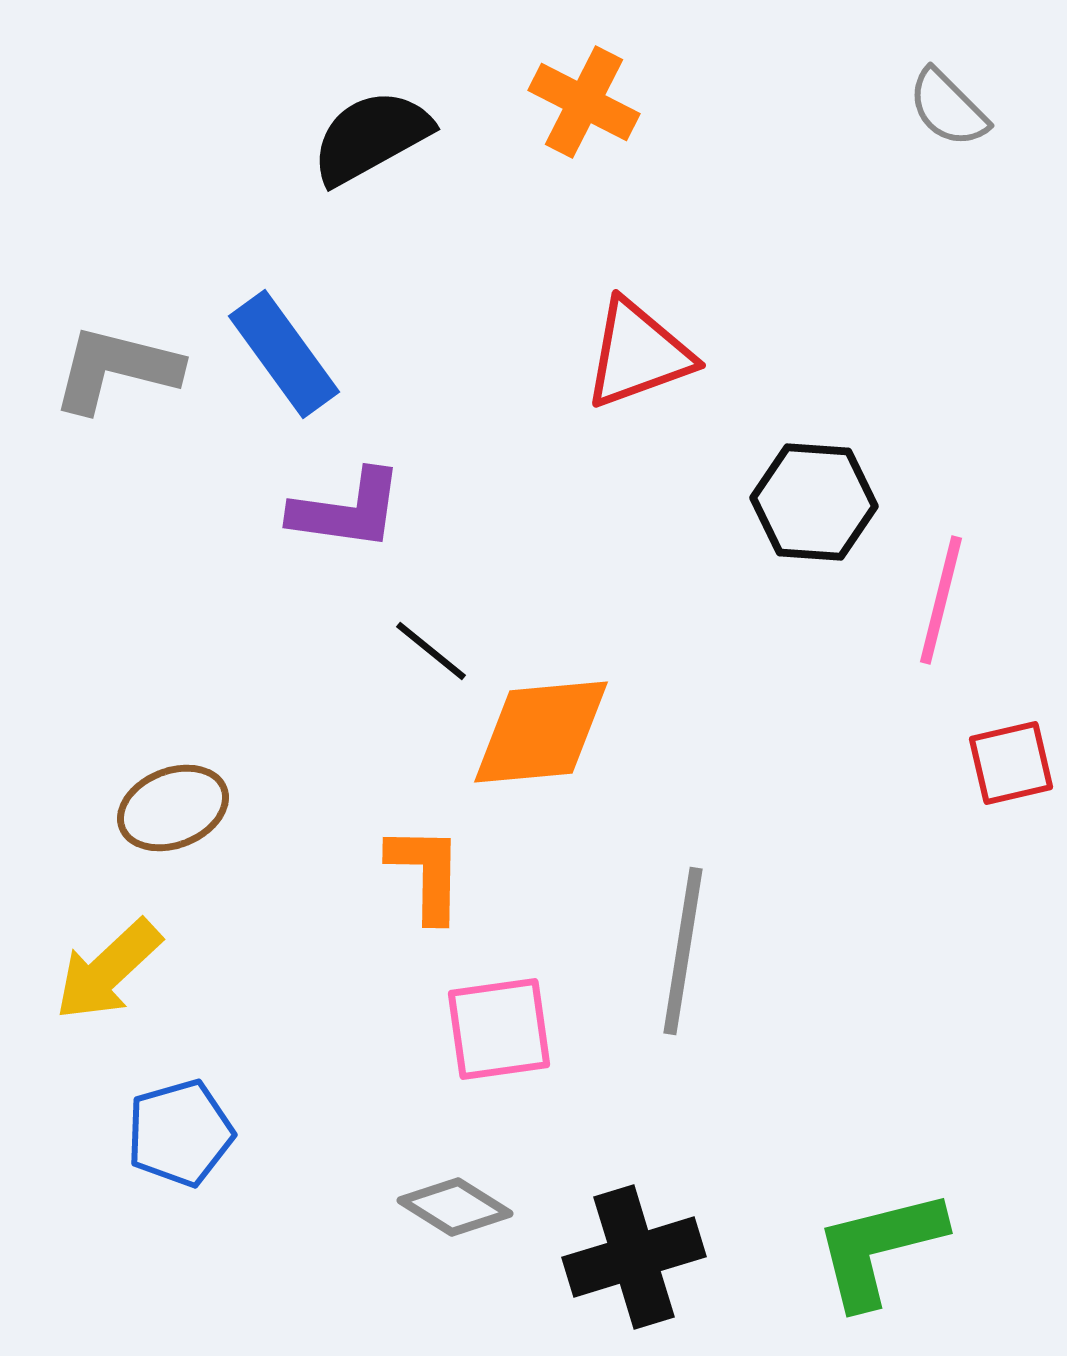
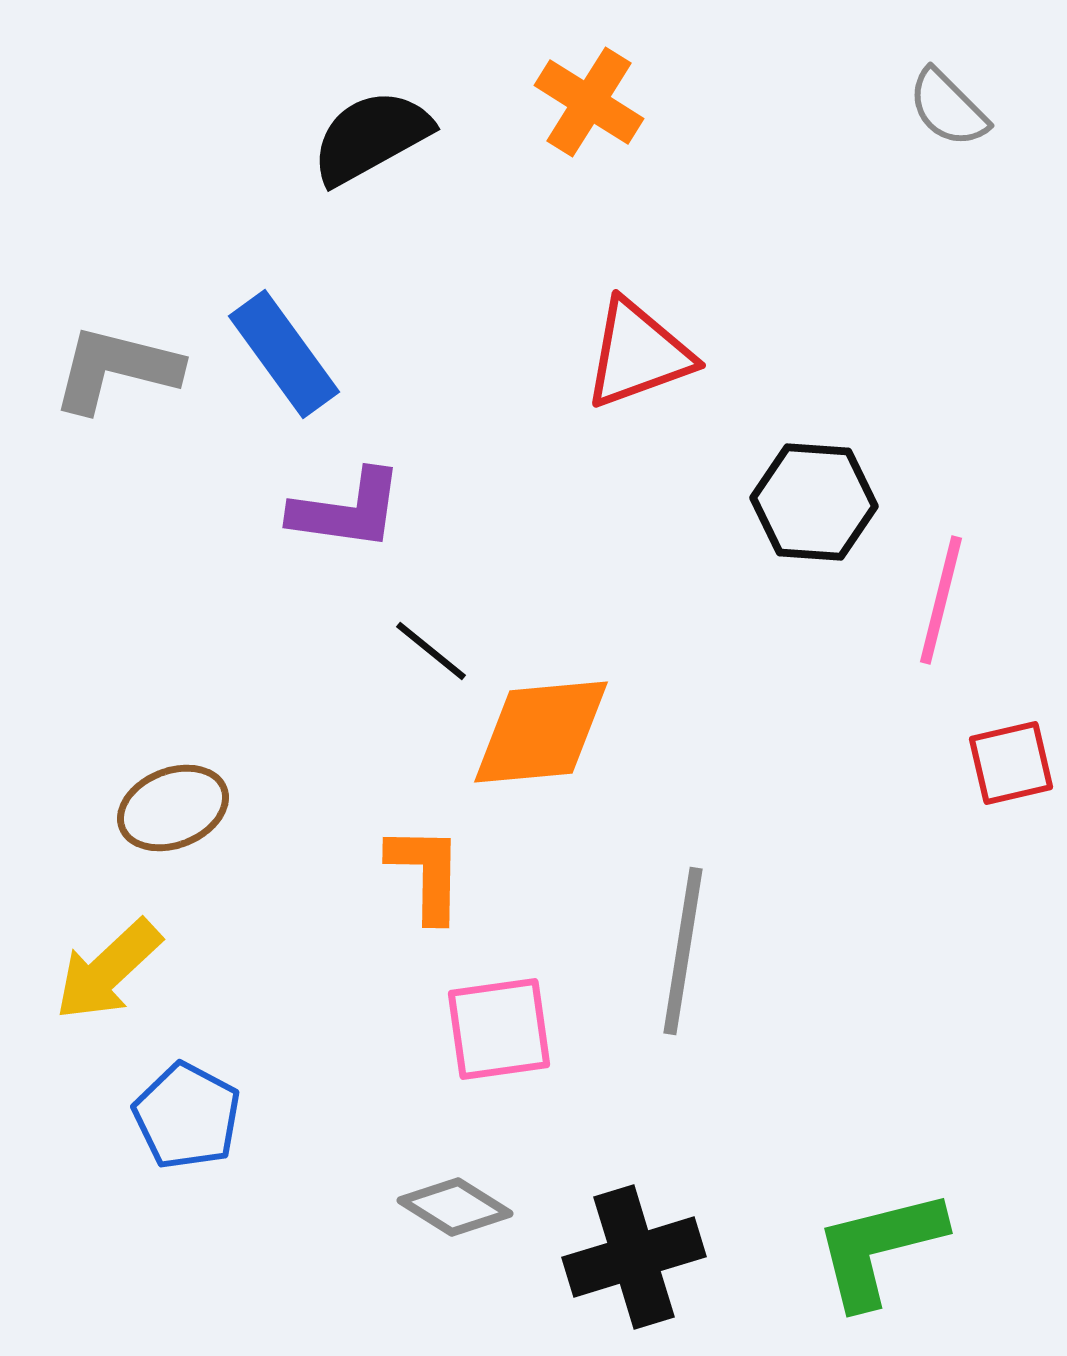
orange cross: moved 5 px right; rotated 5 degrees clockwise
blue pentagon: moved 7 px right, 17 px up; rotated 28 degrees counterclockwise
